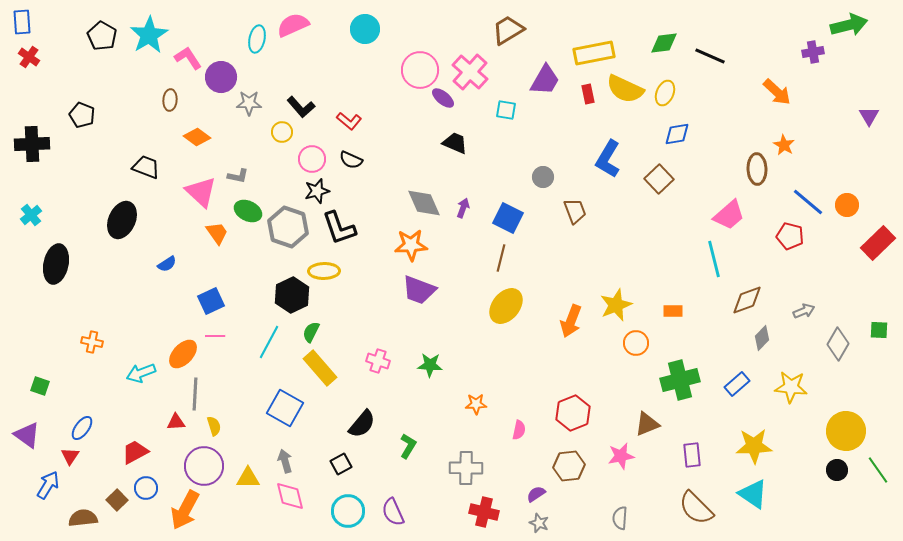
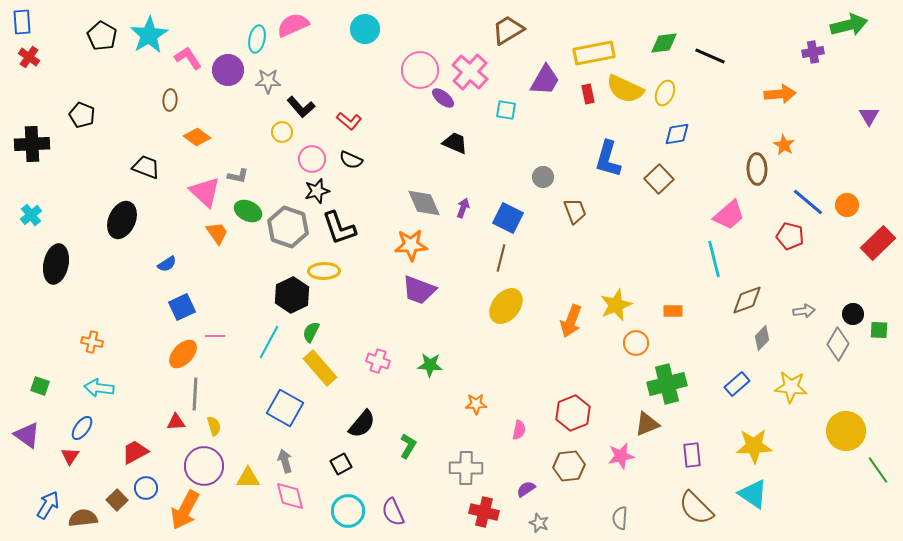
purple circle at (221, 77): moved 7 px right, 7 px up
orange arrow at (777, 92): moved 3 px right, 2 px down; rotated 48 degrees counterclockwise
gray star at (249, 103): moved 19 px right, 22 px up
blue L-shape at (608, 159): rotated 15 degrees counterclockwise
pink triangle at (201, 192): moved 4 px right
blue square at (211, 301): moved 29 px left, 6 px down
gray arrow at (804, 311): rotated 15 degrees clockwise
cyan arrow at (141, 373): moved 42 px left, 15 px down; rotated 28 degrees clockwise
green cross at (680, 380): moved 13 px left, 4 px down
black circle at (837, 470): moved 16 px right, 156 px up
blue arrow at (48, 485): moved 20 px down
purple semicircle at (536, 494): moved 10 px left, 5 px up
